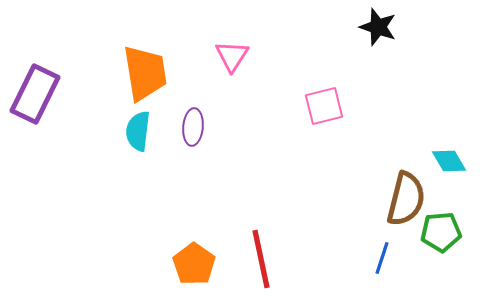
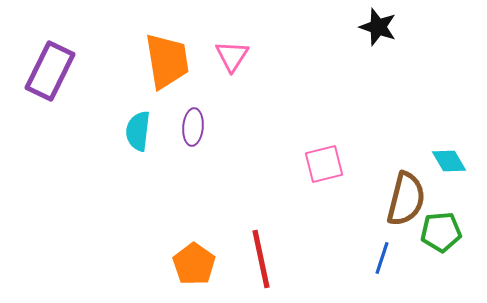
orange trapezoid: moved 22 px right, 12 px up
purple rectangle: moved 15 px right, 23 px up
pink square: moved 58 px down
